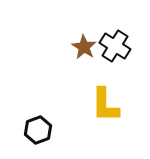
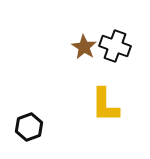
black cross: rotated 12 degrees counterclockwise
black hexagon: moved 9 px left, 3 px up
